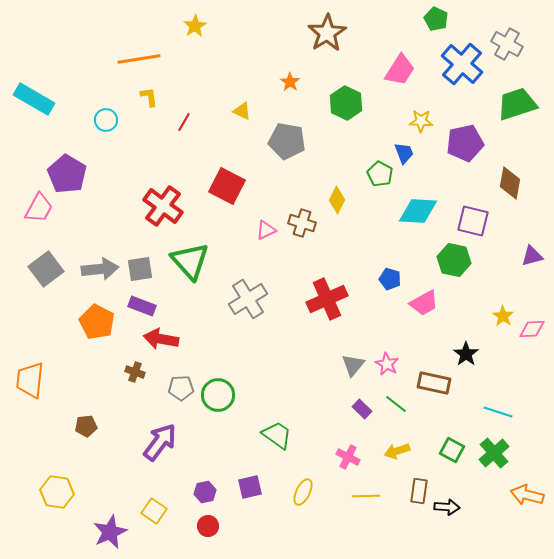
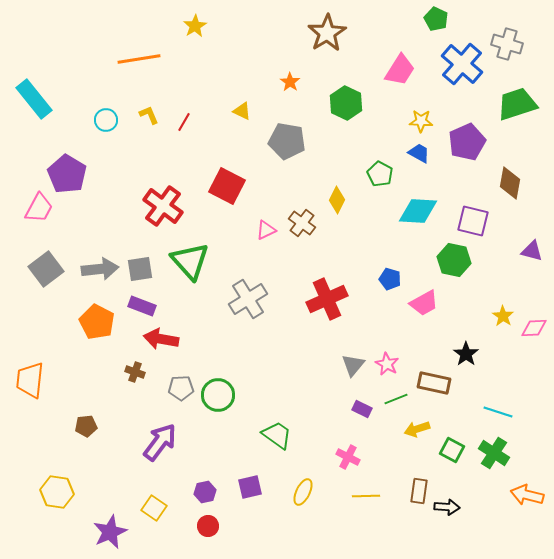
gray cross at (507, 44): rotated 12 degrees counterclockwise
yellow L-shape at (149, 97): moved 18 px down; rotated 15 degrees counterclockwise
cyan rectangle at (34, 99): rotated 21 degrees clockwise
purple pentagon at (465, 143): moved 2 px right, 1 px up; rotated 12 degrees counterclockwise
blue trapezoid at (404, 153): moved 15 px right; rotated 40 degrees counterclockwise
brown cross at (302, 223): rotated 20 degrees clockwise
purple triangle at (532, 256): moved 5 px up; rotated 30 degrees clockwise
pink diamond at (532, 329): moved 2 px right, 1 px up
green line at (396, 404): moved 5 px up; rotated 60 degrees counterclockwise
purple rectangle at (362, 409): rotated 18 degrees counterclockwise
yellow arrow at (397, 451): moved 20 px right, 22 px up
green cross at (494, 453): rotated 16 degrees counterclockwise
yellow square at (154, 511): moved 3 px up
